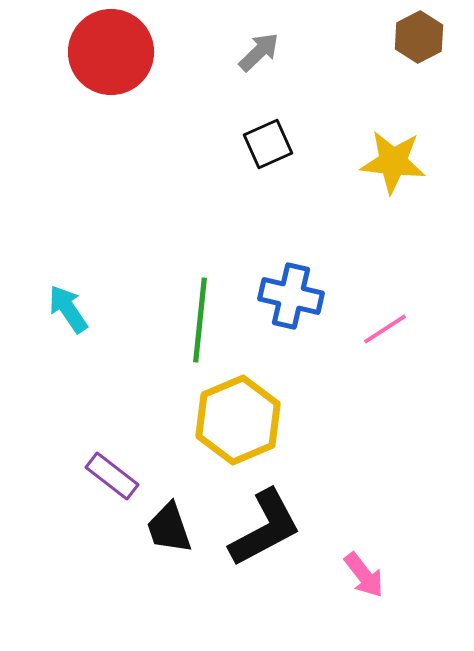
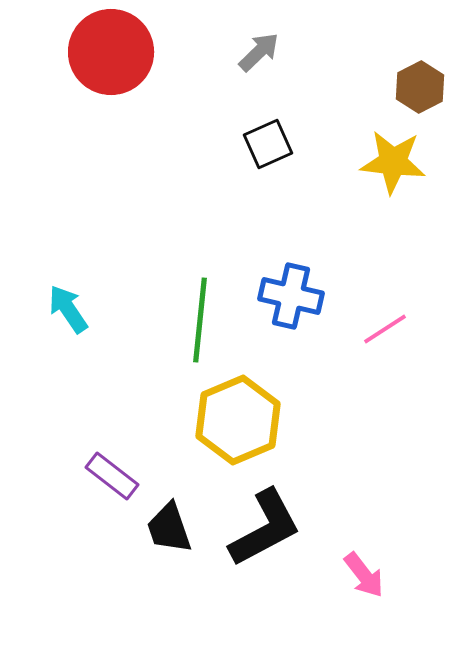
brown hexagon: moved 1 px right, 50 px down
